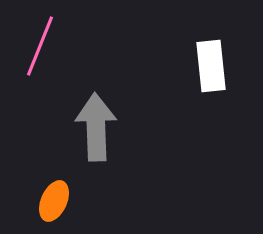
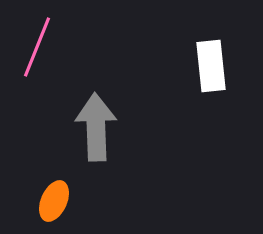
pink line: moved 3 px left, 1 px down
